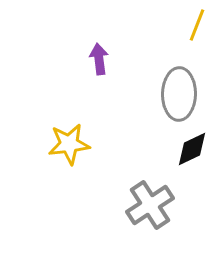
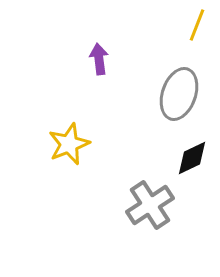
gray ellipse: rotated 18 degrees clockwise
yellow star: rotated 15 degrees counterclockwise
black diamond: moved 9 px down
